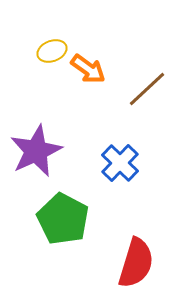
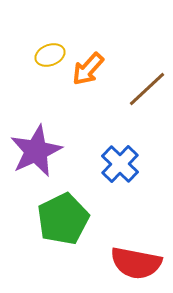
yellow ellipse: moved 2 px left, 4 px down
orange arrow: rotated 96 degrees clockwise
blue cross: moved 1 px down
green pentagon: rotated 18 degrees clockwise
red semicircle: rotated 84 degrees clockwise
